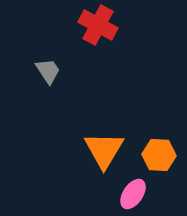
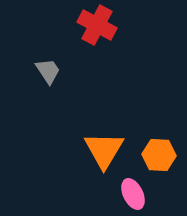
red cross: moved 1 px left
pink ellipse: rotated 60 degrees counterclockwise
